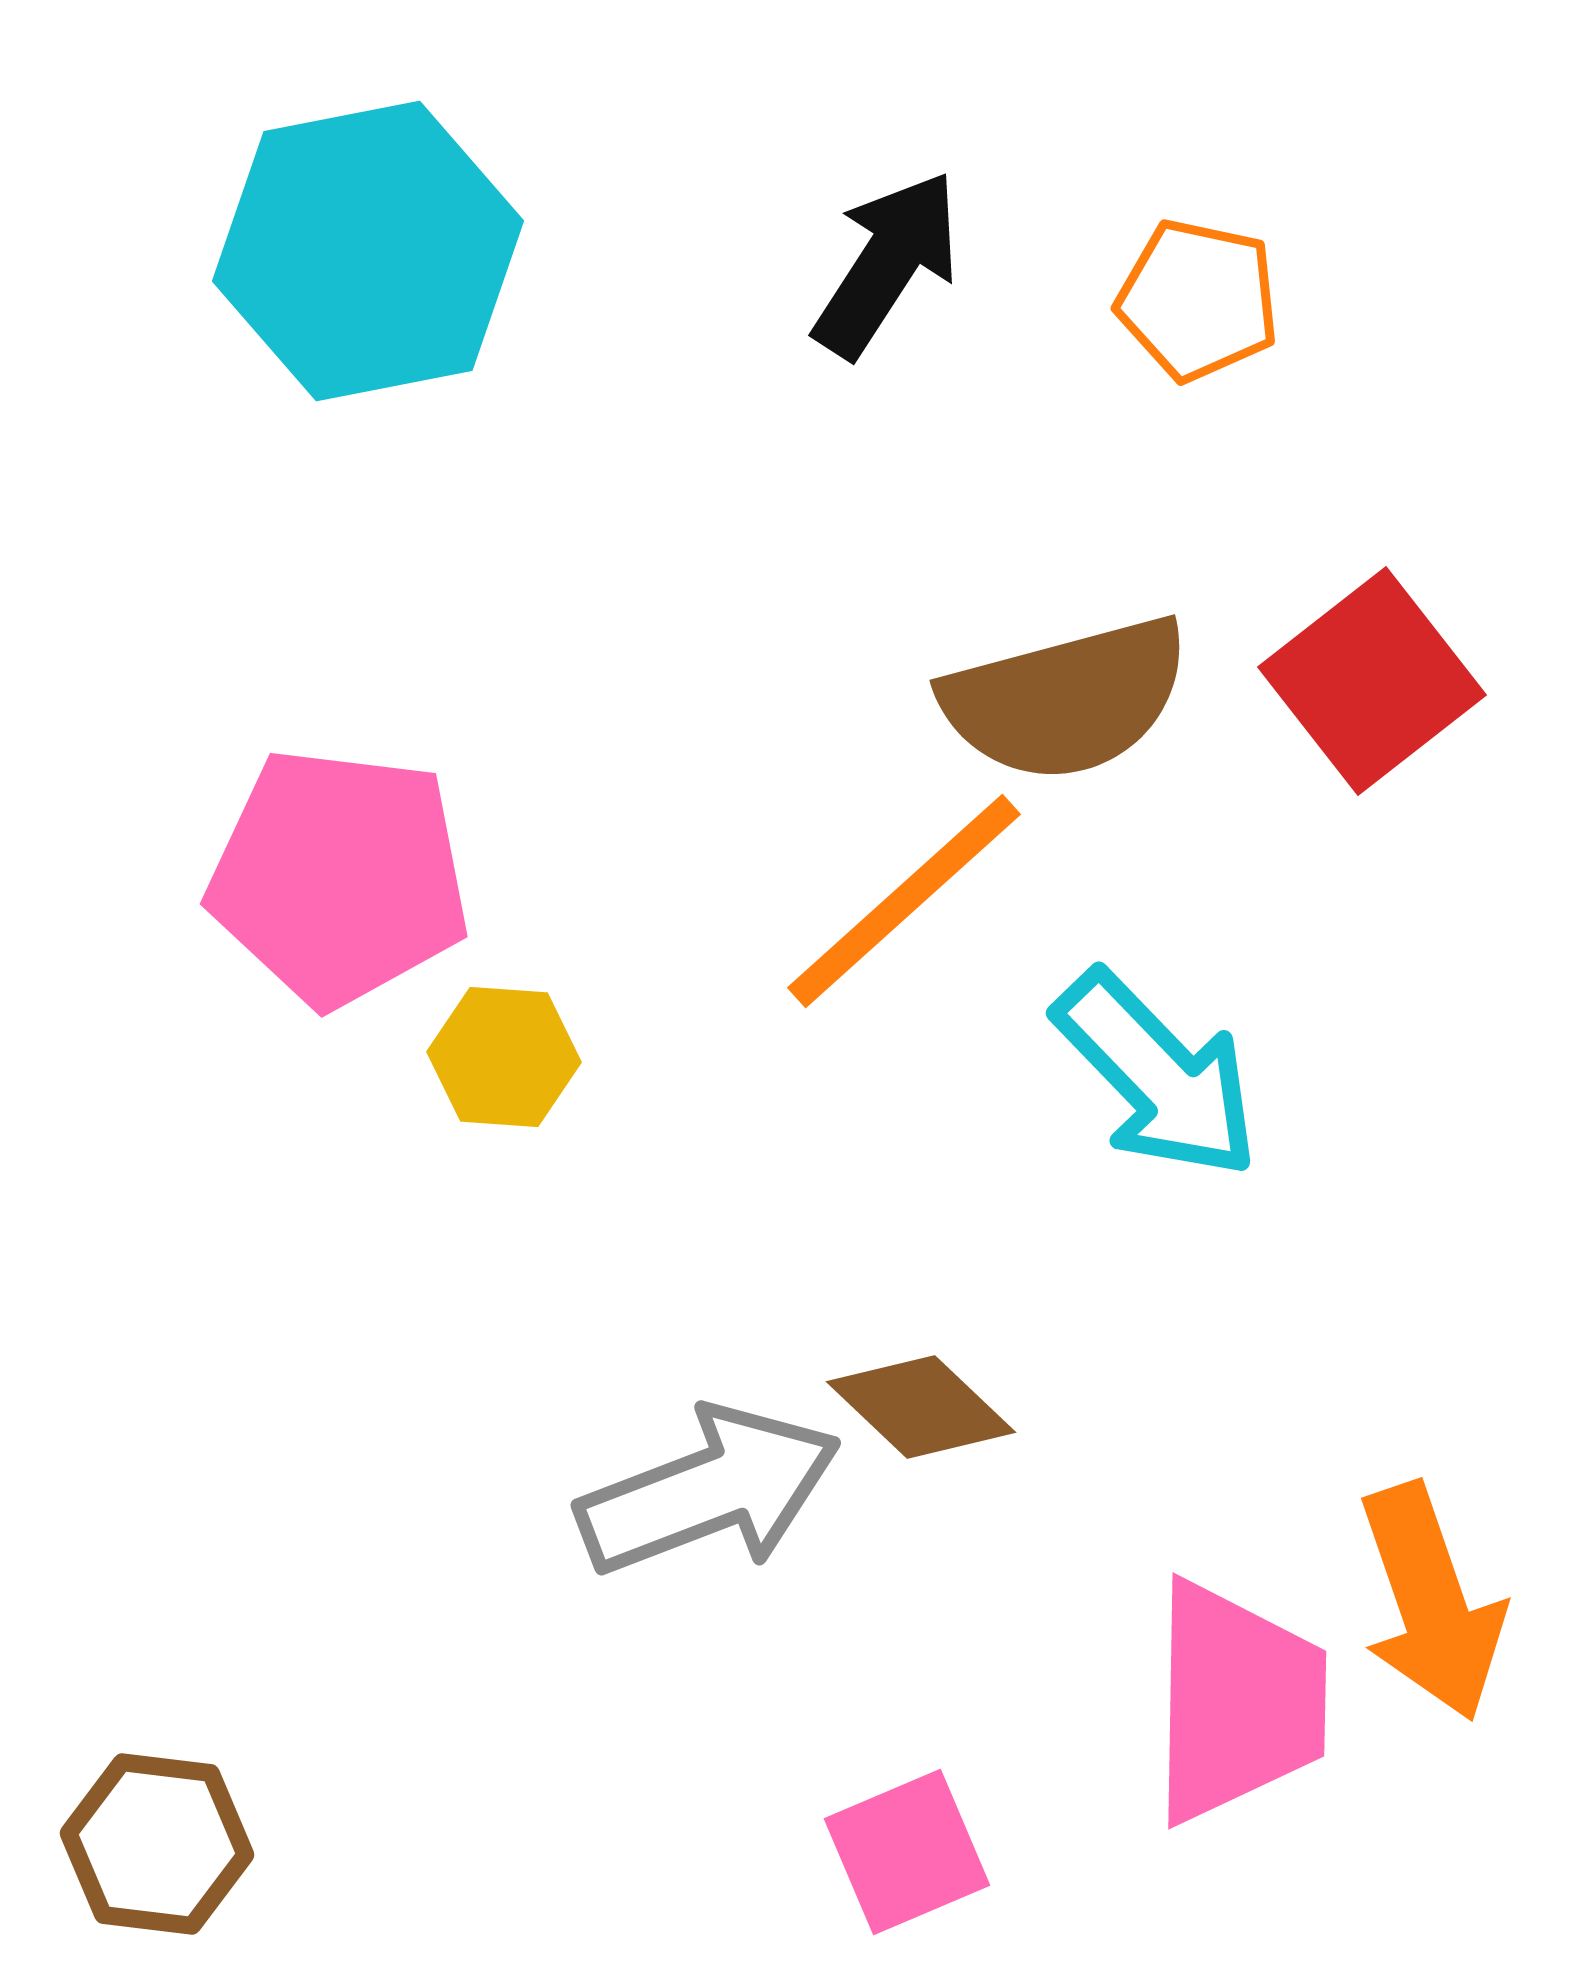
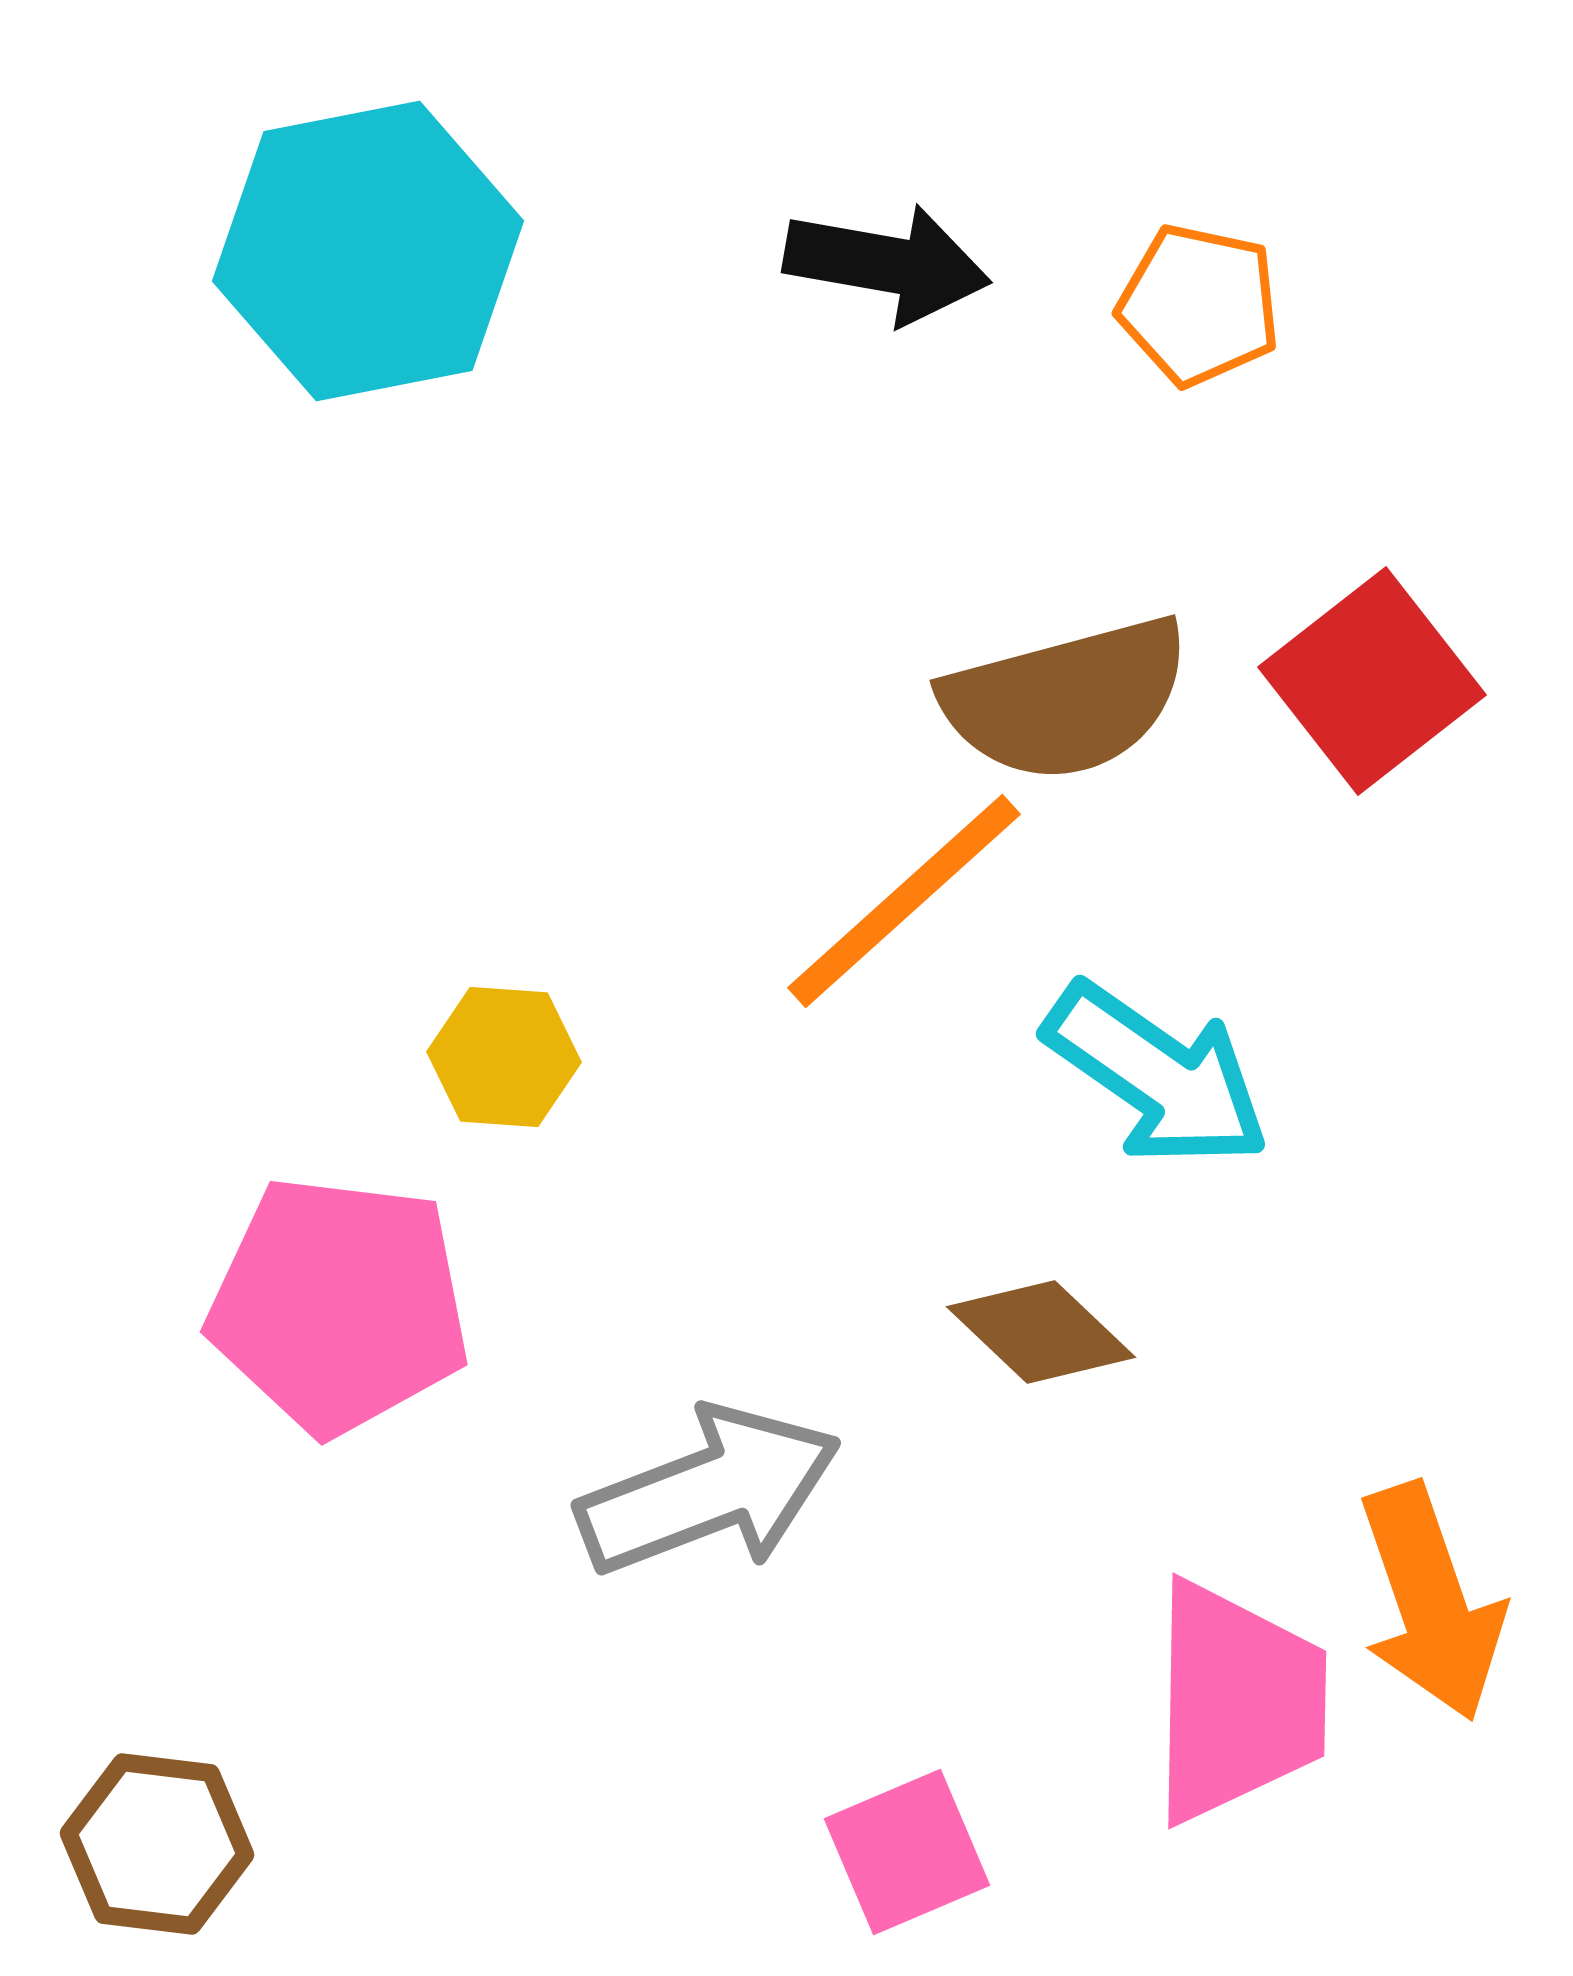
black arrow: rotated 67 degrees clockwise
orange pentagon: moved 1 px right, 5 px down
pink pentagon: moved 428 px down
cyan arrow: rotated 11 degrees counterclockwise
brown diamond: moved 120 px right, 75 px up
